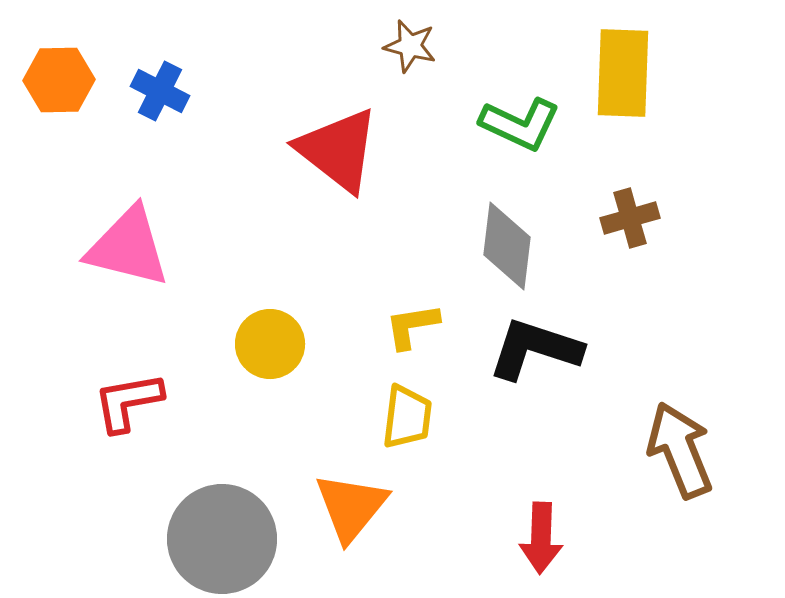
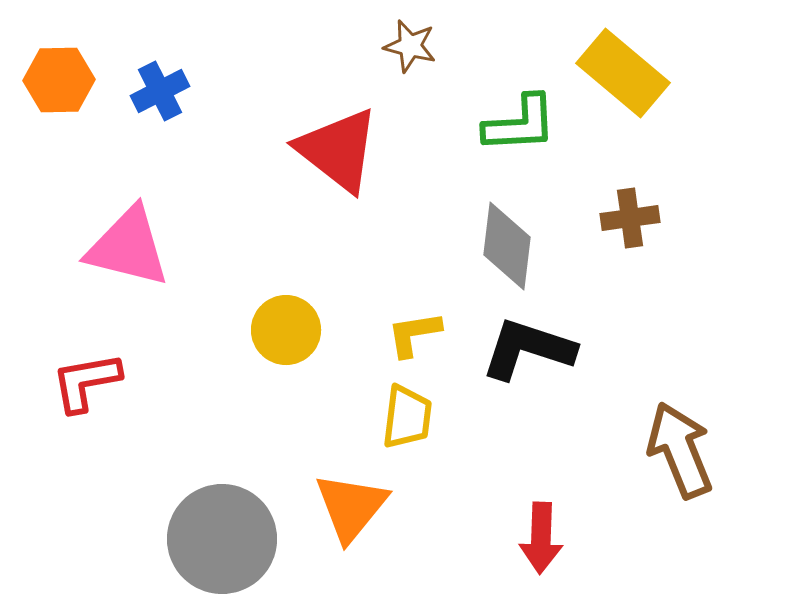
yellow rectangle: rotated 52 degrees counterclockwise
blue cross: rotated 36 degrees clockwise
green L-shape: rotated 28 degrees counterclockwise
brown cross: rotated 8 degrees clockwise
yellow L-shape: moved 2 px right, 8 px down
yellow circle: moved 16 px right, 14 px up
black L-shape: moved 7 px left
red L-shape: moved 42 px left, 20 px up
